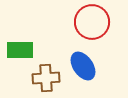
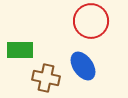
red circle: moved 1 px left, 1 px up
brown cross: rotated 16 degrees clockwise
